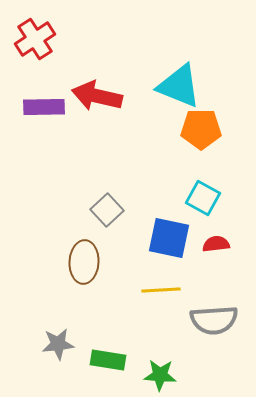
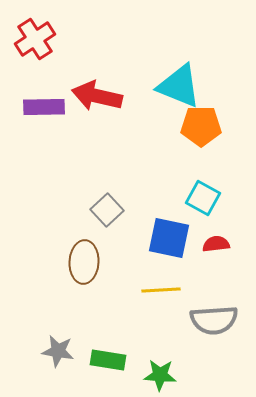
orange pentagon: moved 3 px up
gray star: moved 7 px down; rotated 16 degrees clockwise
